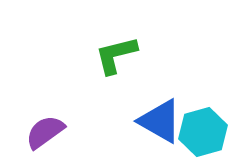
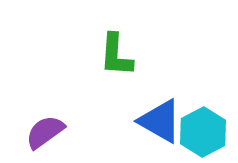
green L-shape: rotated 72 degrees counterclockwise
cyan hexagon: rotated 12 degrees counterclockwise
